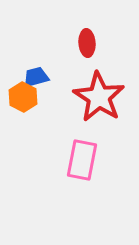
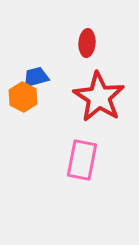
red ellipse: rotated 8 degrees clockwise
